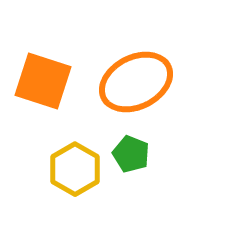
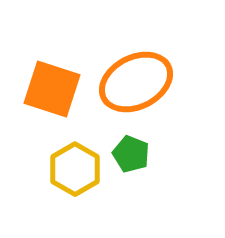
orange square: moved 9 px right, 8 px down
